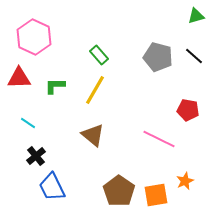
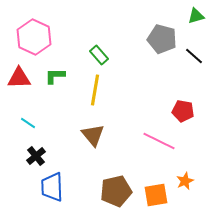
gray pentagon: moved 4 px right, 18 px up
green L-shape: moved 10 px up
yellow line: rotated 20 degrees counterclockwise
red pentagon: moved 5 px left, 1 px down
brown triangle: rotated 10 degrees clockwise
pink line: moved 2 px down
blue trapezoid: rotated 24 degrees clockwise
brown pentagon: moved 3 px left; rotated 24 degrees clockwise
